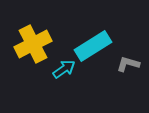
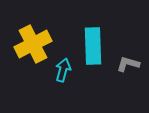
cyan rectangle: rotated 60 degrees counterclockwise
cyan arrow: moved 1 px left, 1 px down; rotated 40 degrees counterclockwise
